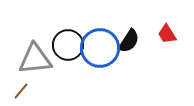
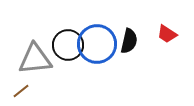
red trapezoid: rotated 25 degrees counterclockwise
black semicircle: rotated 20 degrees counterclockwise
blue circle: moved 3 px left, 4 px up
brown line: rotated 12 degrees clockwise
